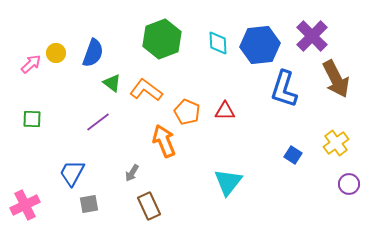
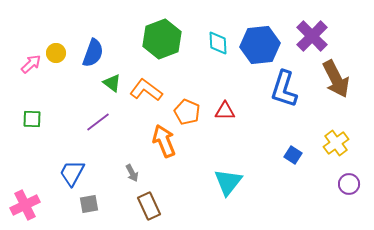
gray arrow: rotated 60 degrees counterclockwise
